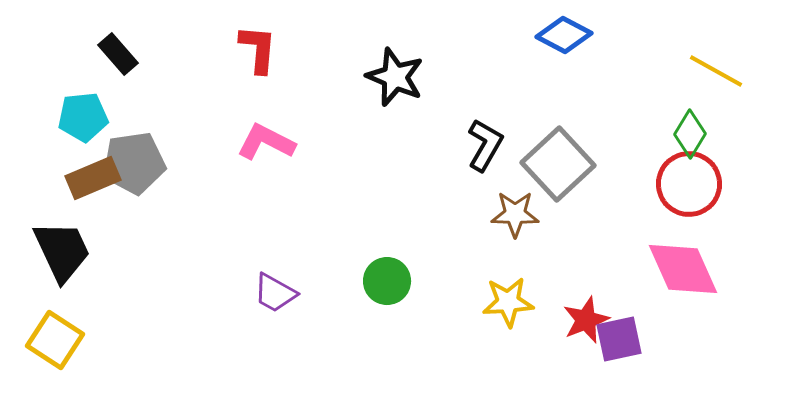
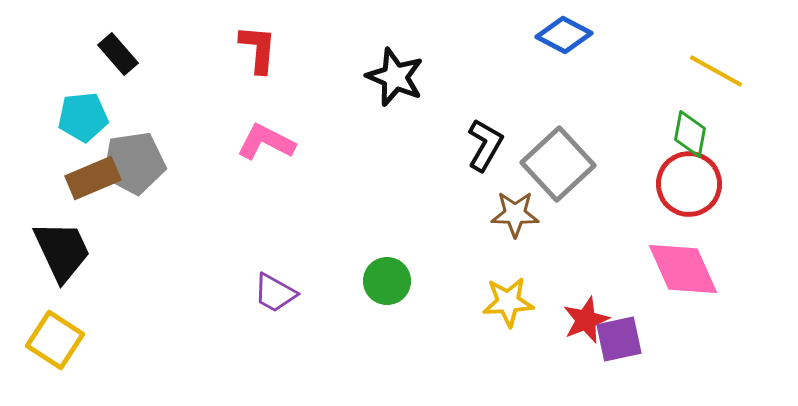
green diamond: rotated 21 degrees counterclockwise
